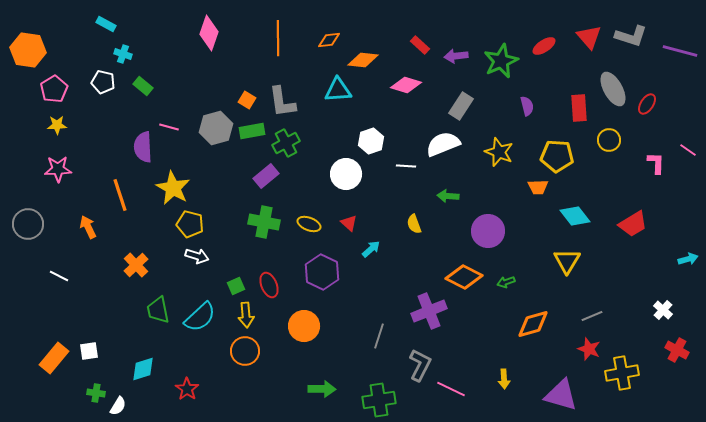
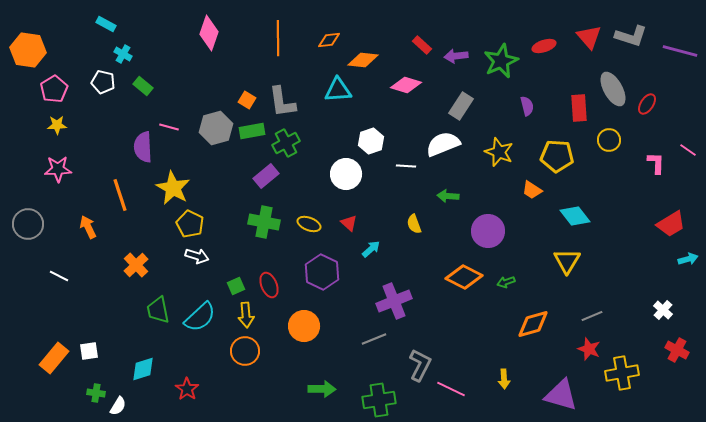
red rectangle at (420, 45): moved 2 px right
red ellipse at (544, 46): rotated 15 degrees clockwise
cyan cross at (123, 54): rotated 12 degrees clockwise
orange trapezoid at (538, 187): moved 6 px left, 3 px down; rotated 35 degrees clockwise
yellow pentagon at (190, 224): rotated 12 degrees clockwise
red trapezoid at (633, 224): moved 38 px right
purple cross at (429, 311): moved 35 px left, 10 px up
gray line at (379, 336): moved 5 px left, 3 px down; rotated 50 degrees clockwise
